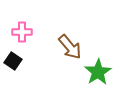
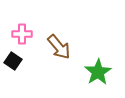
pink cross: moved 2 px down
brown arrow: moved 11 px left
